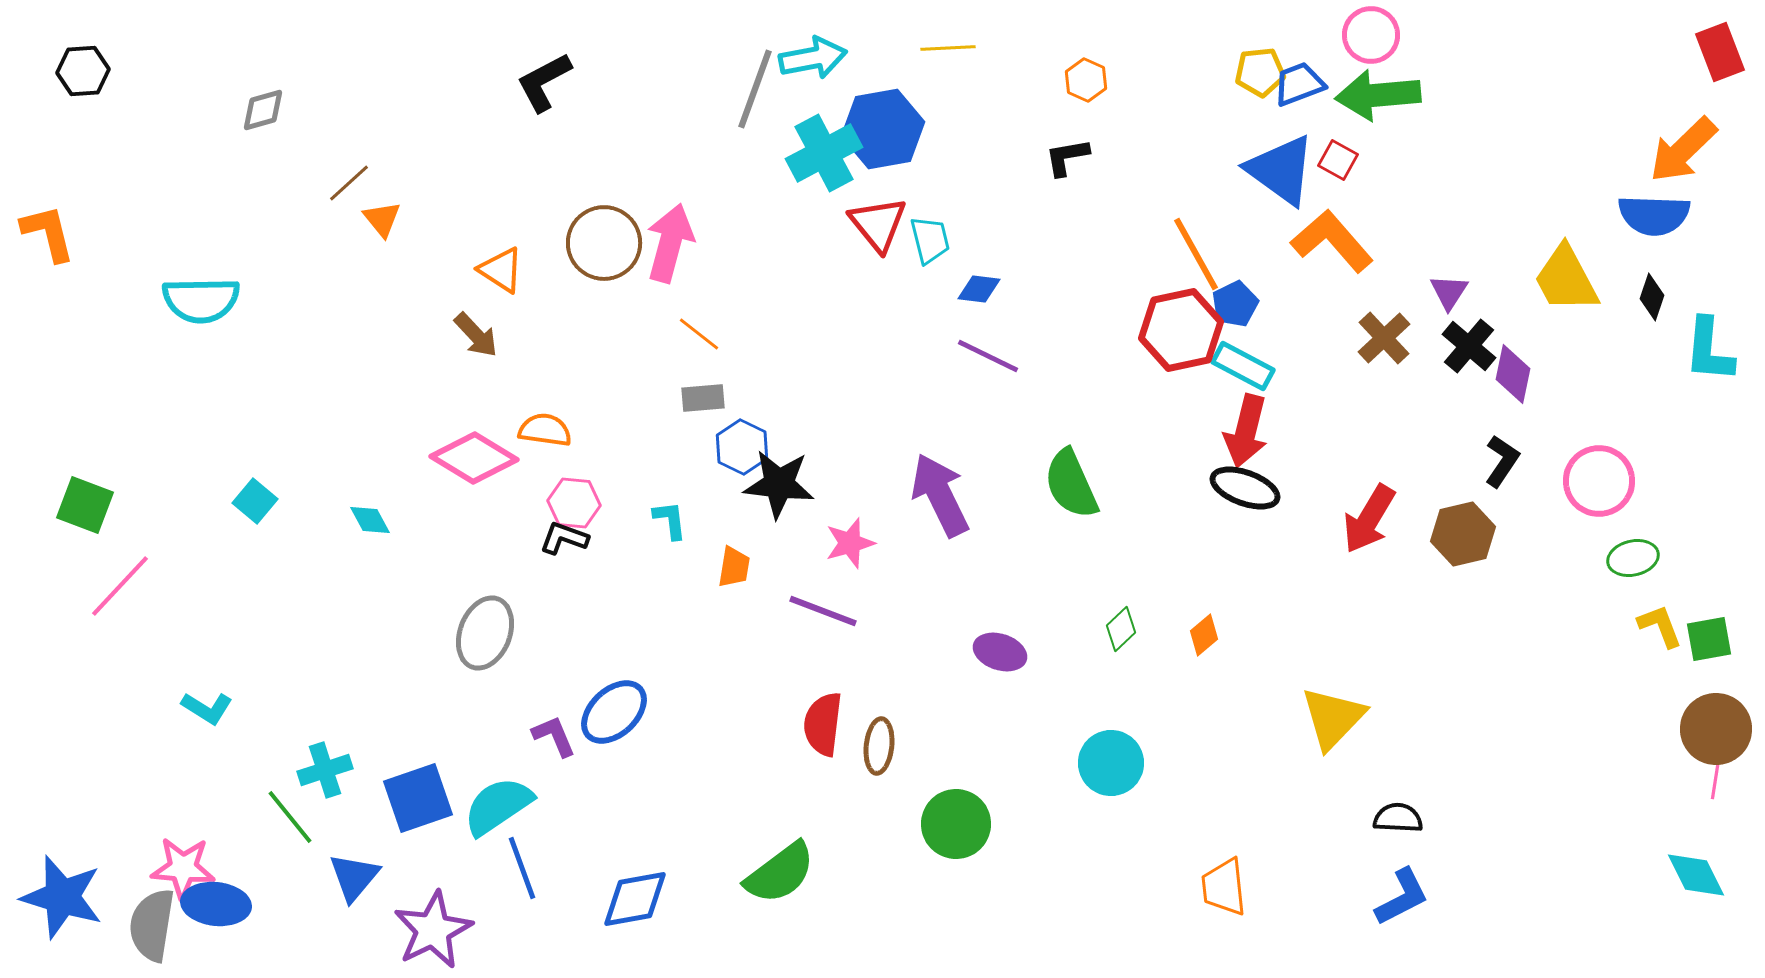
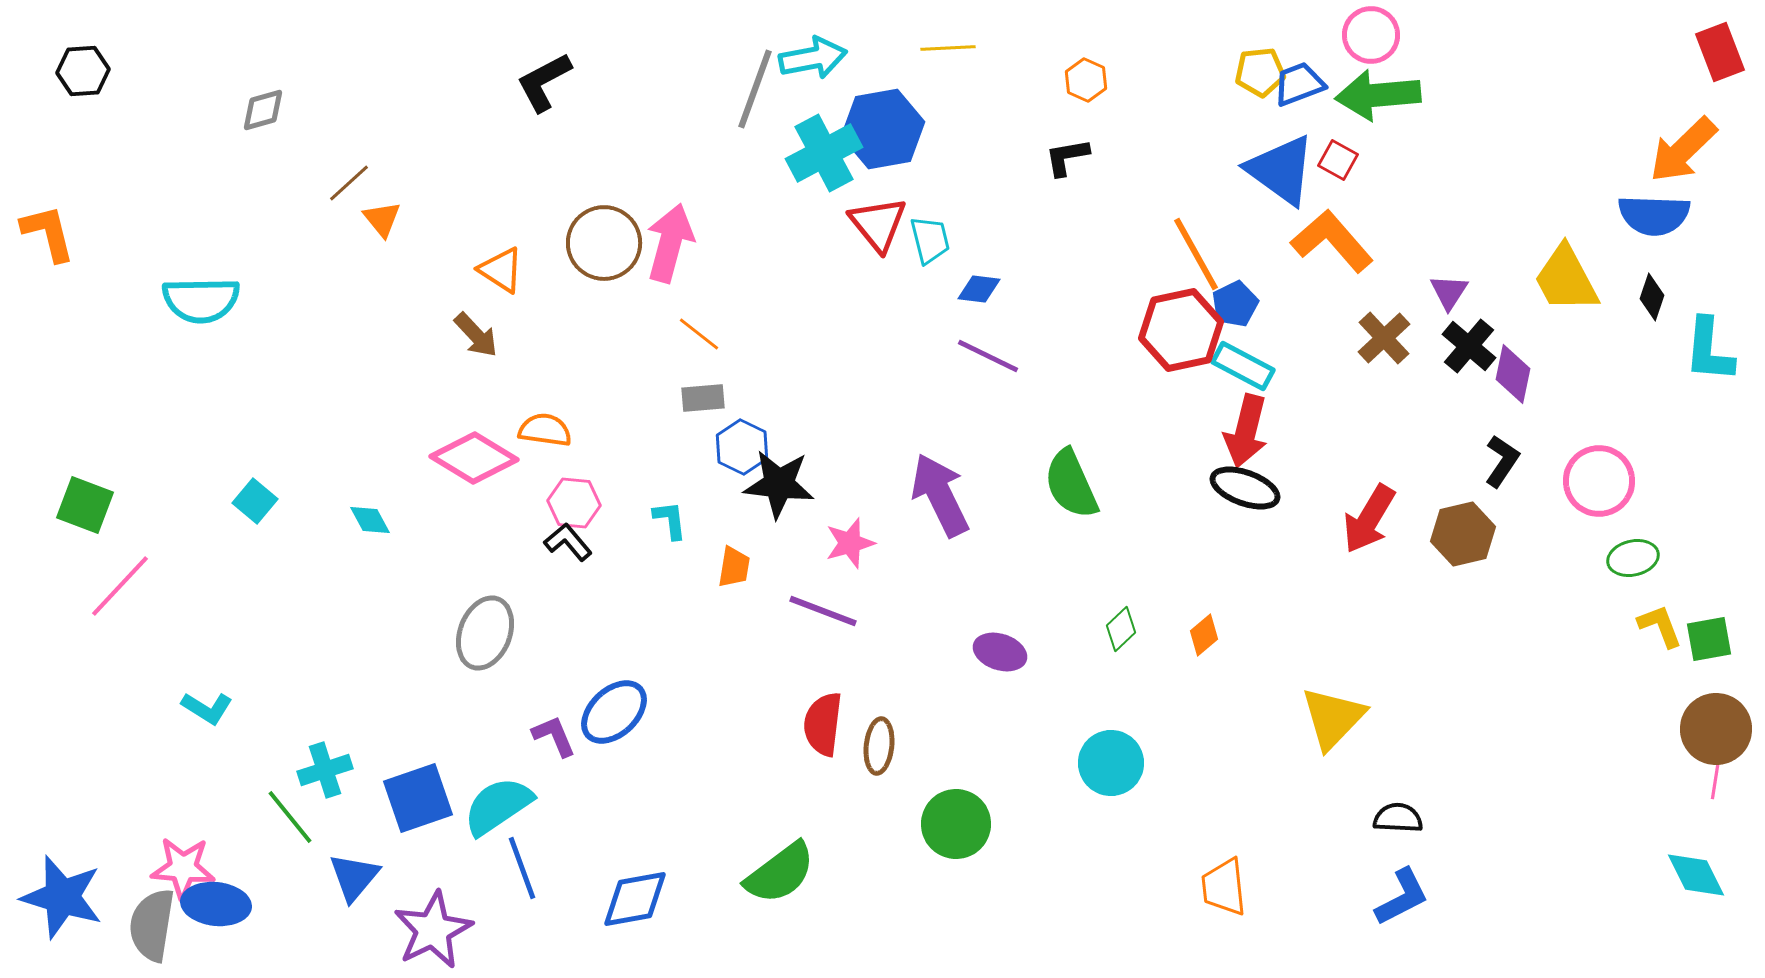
black L-shape at (564, 538): moved 4 px right, 4 px down; rotated 30 degrees clockwise
